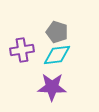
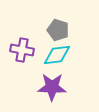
gray pentagon: moved 1 px right, 2 px up
purple cross: rotated 20 degrees clockwise
